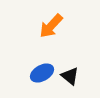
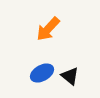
orange arrow: moved 3 px left, 3 px down
